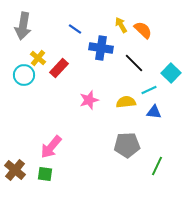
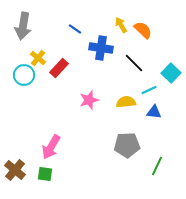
pink arrow: rotated 10 degrees counterclockwise
